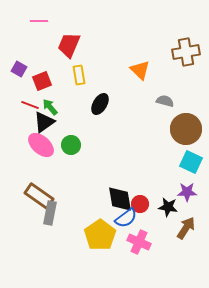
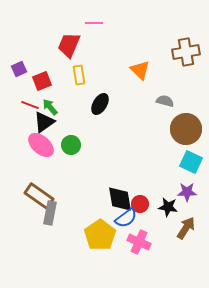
pink line: moved 55 px right, 2 px down
purple square: rotated 35 degrees clockwise
